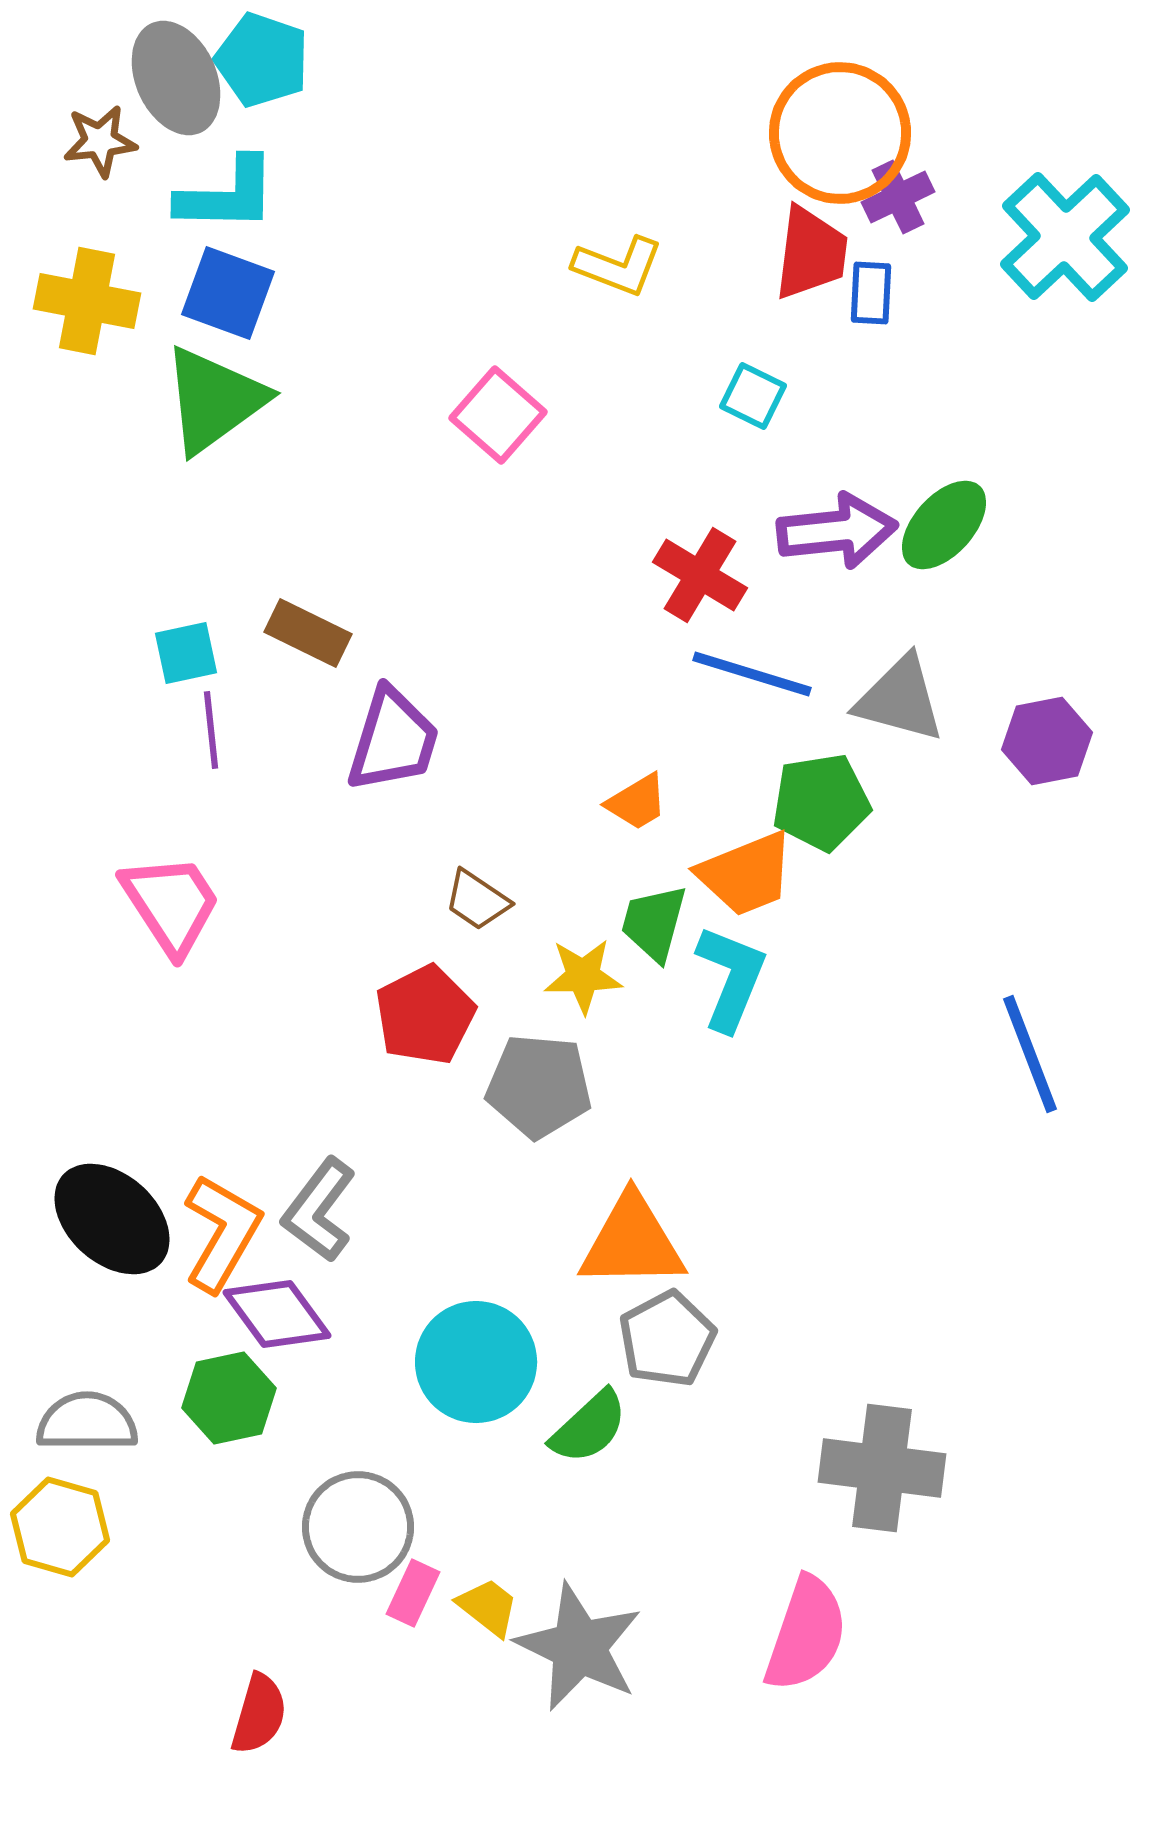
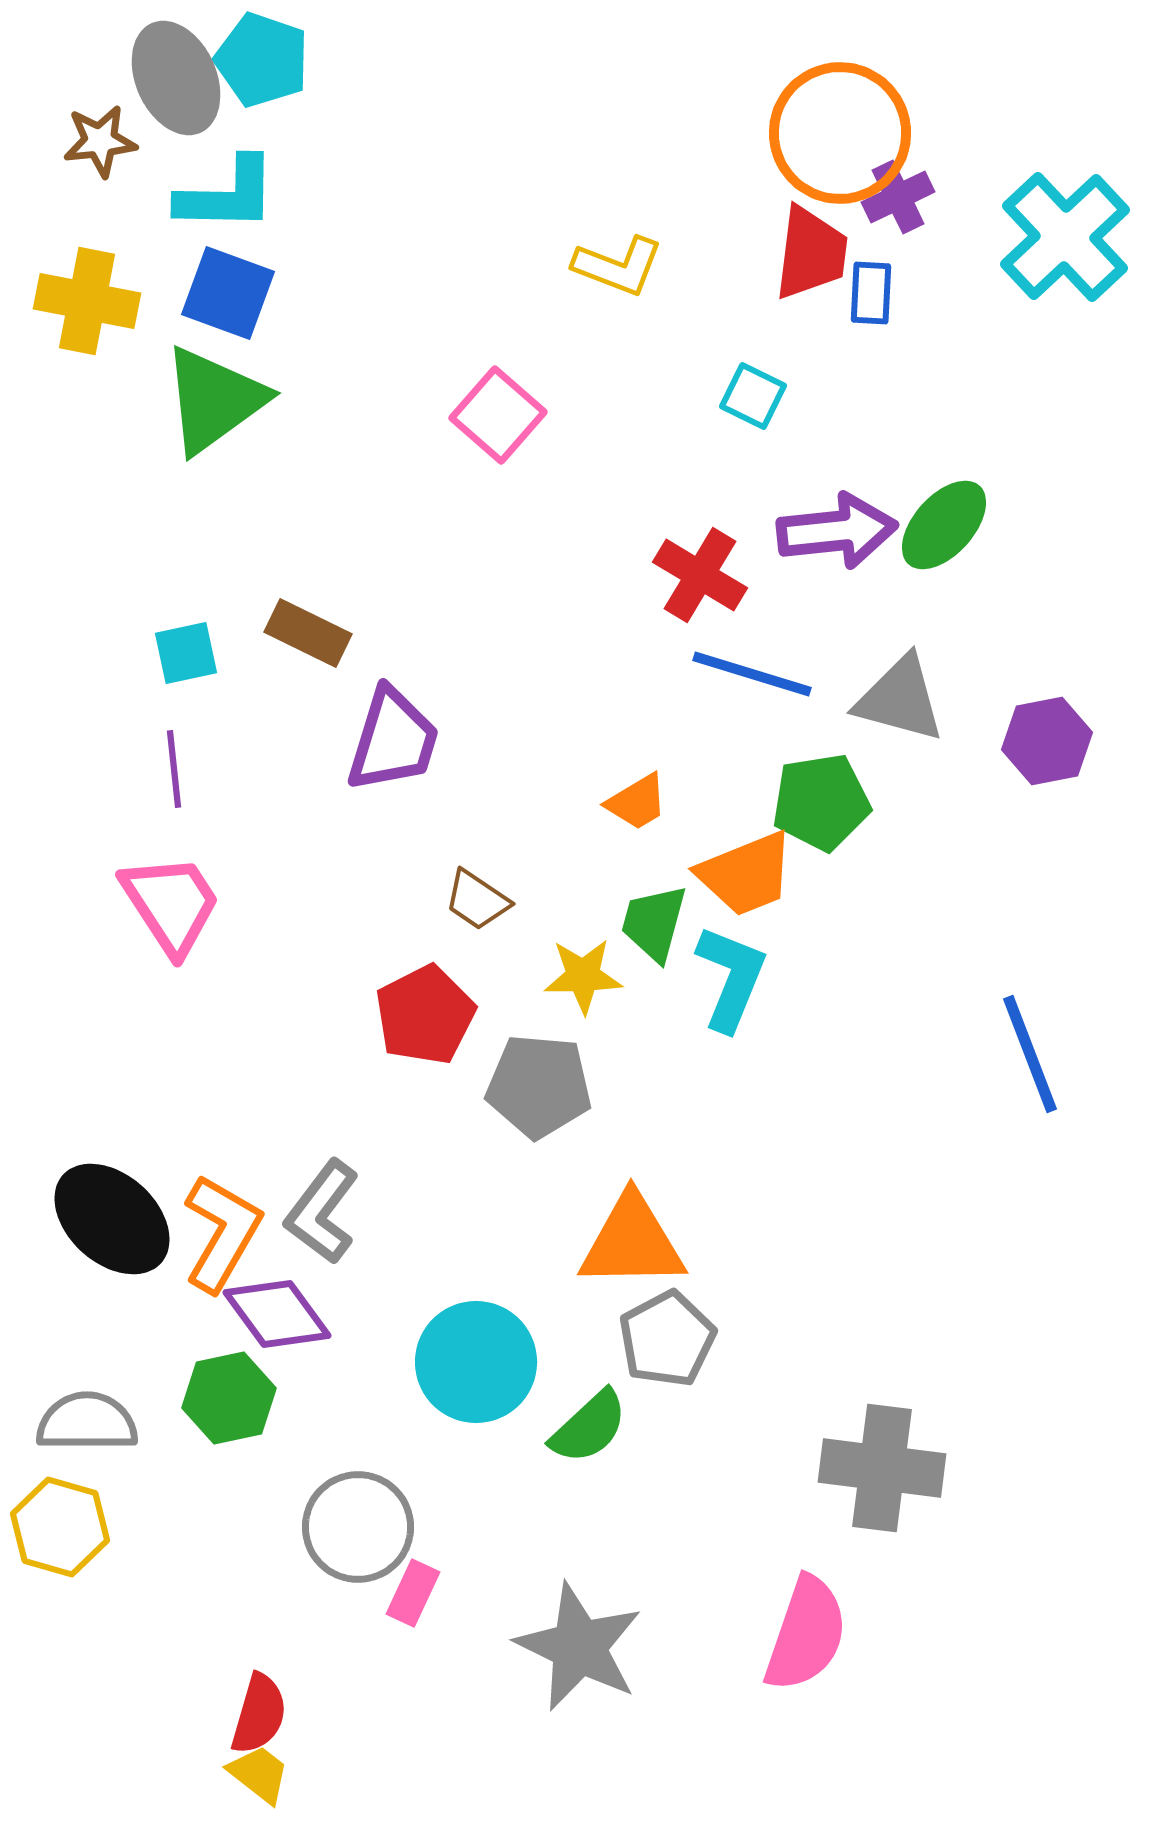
purple line at (211, 730): moved 37 px left, 39 px down
gray L-shape at (319, 1210): moved 3 px right, 2 px down
yellow trapezoid at (488, 1607): moved 229 px left, 167 px down
